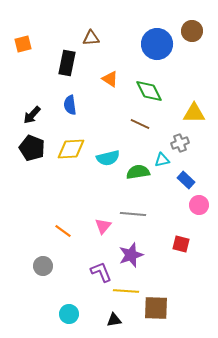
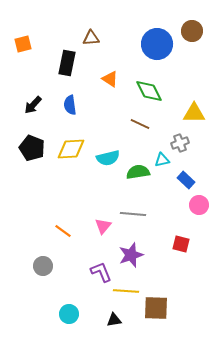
black arrow: moved 1 px right, 10 px up
